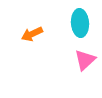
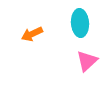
pink triangle: moved 2 px right, 1 px down
